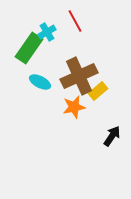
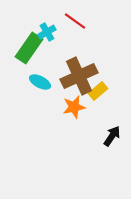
red line: rotated 25 degrees counterclockwise
